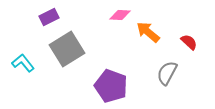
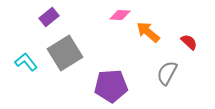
purple rectangle: rotated 12 degrees counterclockwise
gray square: moved 2 px left, 4 px down
cyan L-shape: moved 3 px right, 1 px up
purple pentagon: rotated 24 degrees counterclockwise
